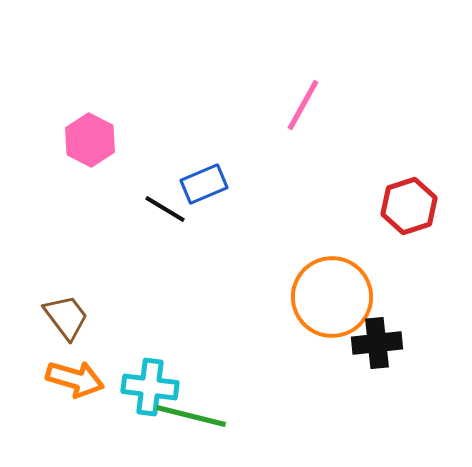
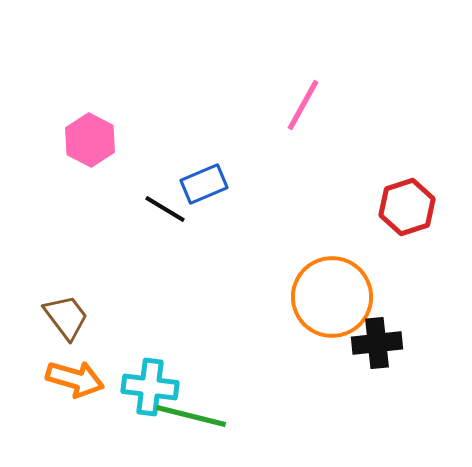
red hexagon: moved 2 px left, 1 px down
